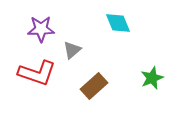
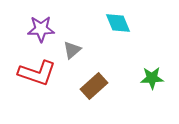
green star: rotated 20 degrees clockwise
